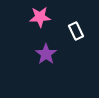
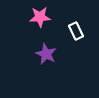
purple star: rotated 10 degrees counterclockwise
